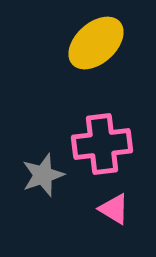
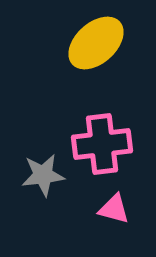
gray star: rotated 12 degrees clockwise
pink triangle: rotated 16 degrees counterclockwise
